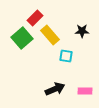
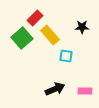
black star: moved 4 px up
